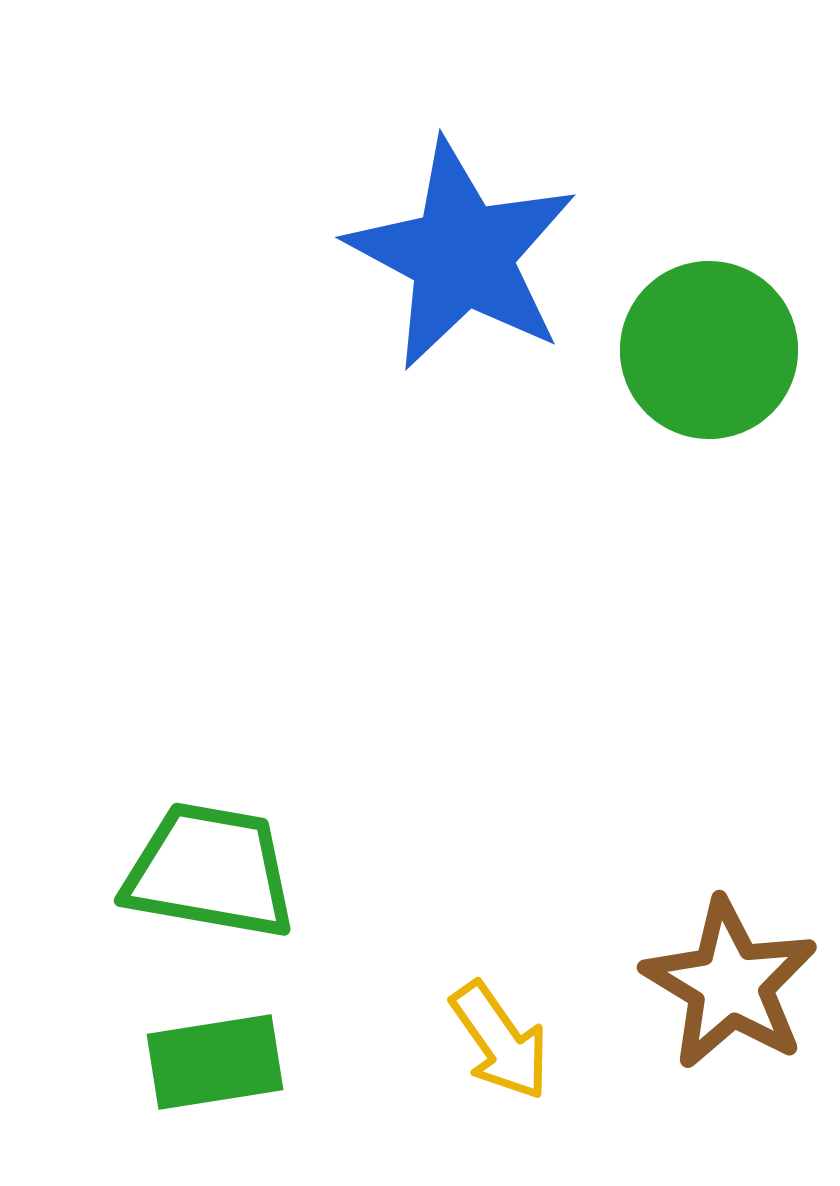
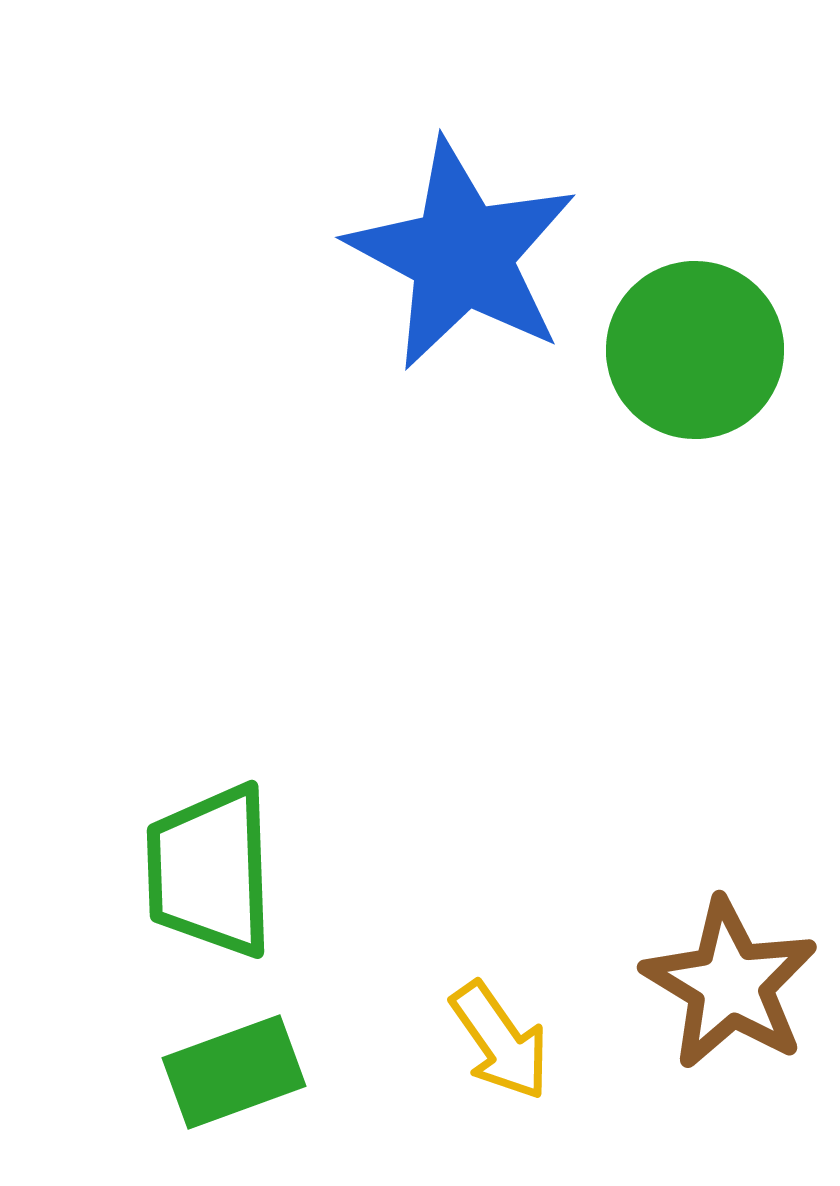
green circle: moved 14 px left
green trapezoid: rotated 102 degrees counterclockwise
green rectangle: moved 19 px right, 10 px down; rotated 11 degrees counterclockwise
